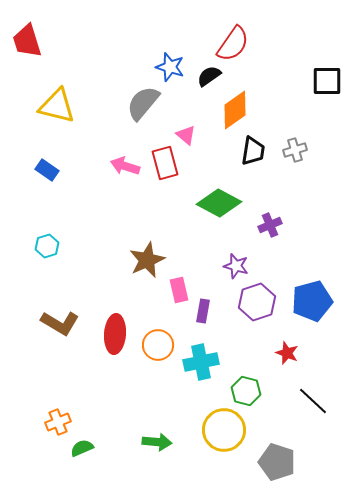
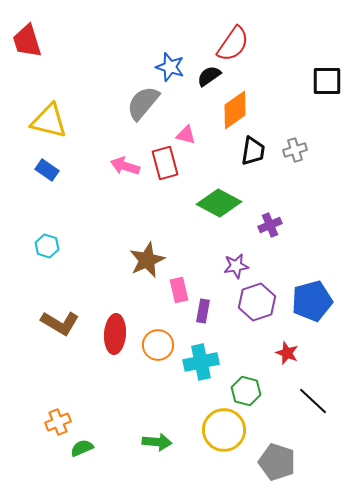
yellow triangle: moved 8 px left, 15 px down
pink triangle: rotated 25 degrees counterclockwise
cyan hexagon: rotated 25 degrees counterclockwise
purple star: rotated 25 degrees counterclockwise
